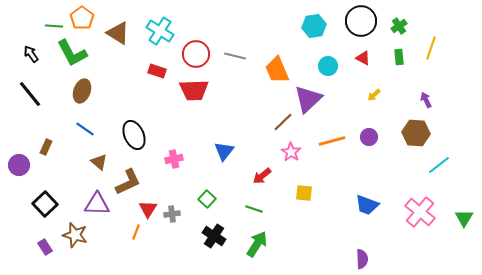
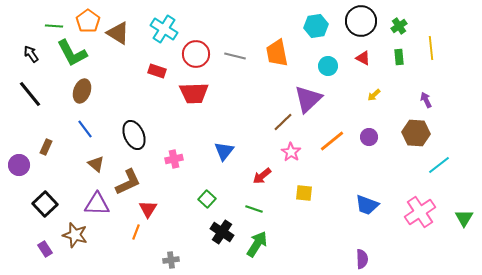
orange pentagon at (82, 18): moved 6 px right, 3 px down
cyan hexagon at (314, 26): moved 2 px right
cyan cross at (160, 31): moved 4 px right, 2 px up
yellow line at (431, 48): rotated 25 degrees counterclockwise
orange trapezoid at (277, 70): moved 17 px up; rotated 12 degrees clockwise
red trapezoid at (194, 90): moved 3 px down
blue line at (85, 129): rotated 18 degrees clockwise
orange line at (332, 141): rotated 24 degrees counterclockwise
brown triangle at (99, 162): moved 3 px left, 2 px down
pink cross at (420, 212): rotated 16 degrees clockwise
gray cross at (172, 214): moved 1 px left, 46 px down
black cross at (214, 236): moved 8 px right, 4 px up
purple rectangle at (45, 247): moved 2 px down
